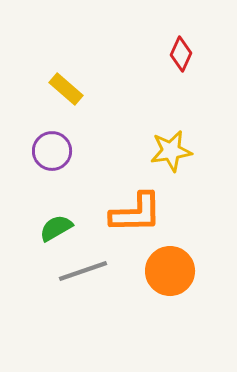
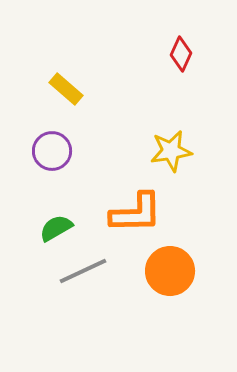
gray line: rotated 6 degrees counterclockwise
